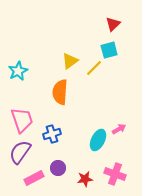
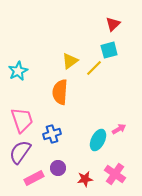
pink cross: rotated 15 degrees clockwise
